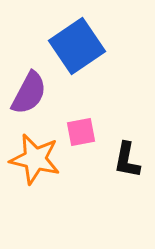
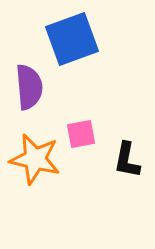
blue square: moved 5 px left, 7 px up; rotated 14 degrees clockwise
purple semicircle: moved 6 px up; rotated 33 degrees counterclockwise
pink square: moved 2 px down
